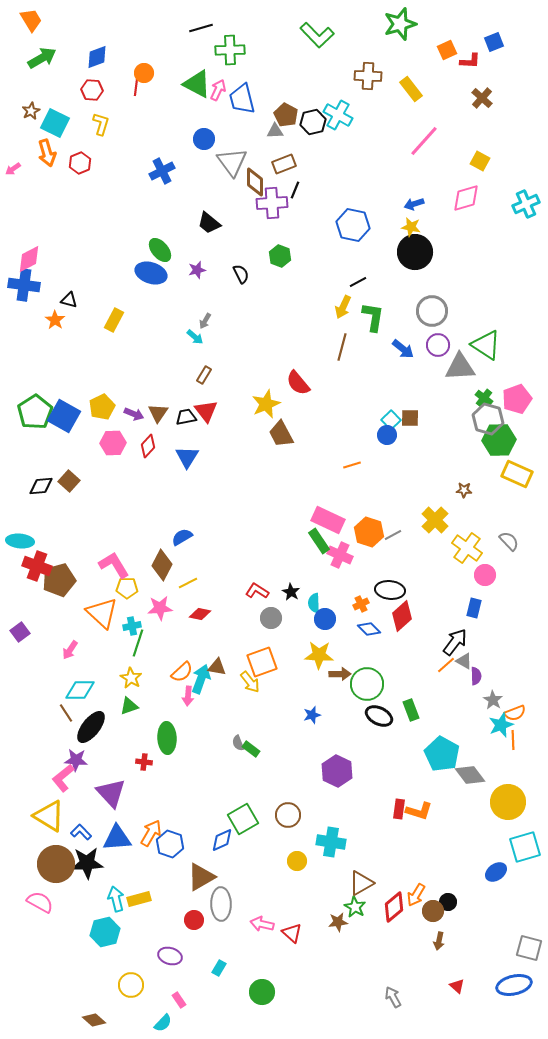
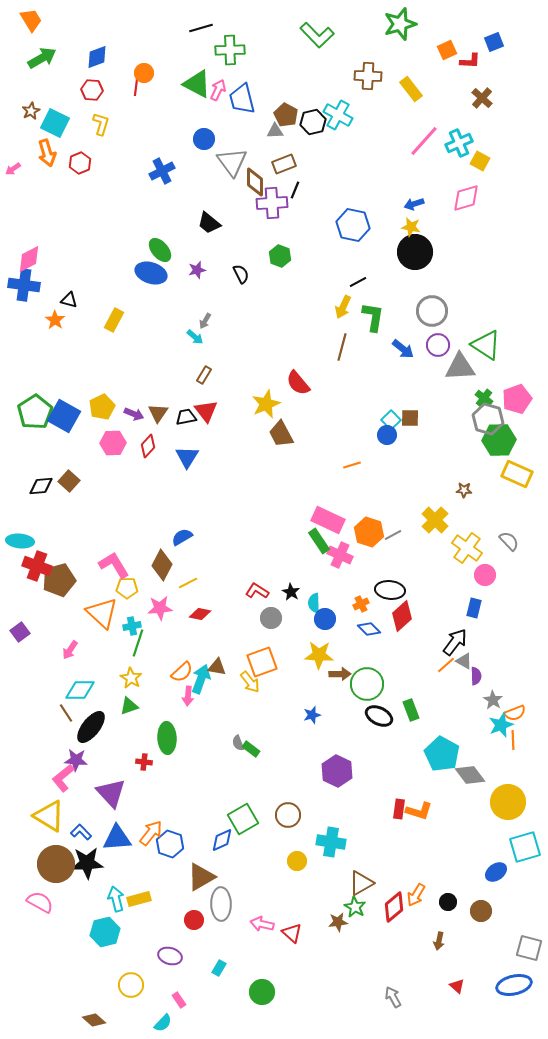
cyan cross at (526, 204): moved 67 px left, 61 px up
orange arrow at (151, 833): rotated 8 degrees clockwise
brown circle at (433, 911): moved 48 px right
